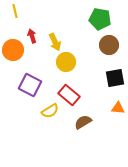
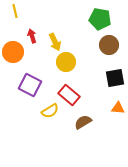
orange circle: moved 2 px down
